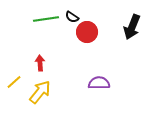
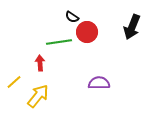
green line: moved 13 px right, 23 px down
yellow arrow: moved 2 px left, 4 px down
